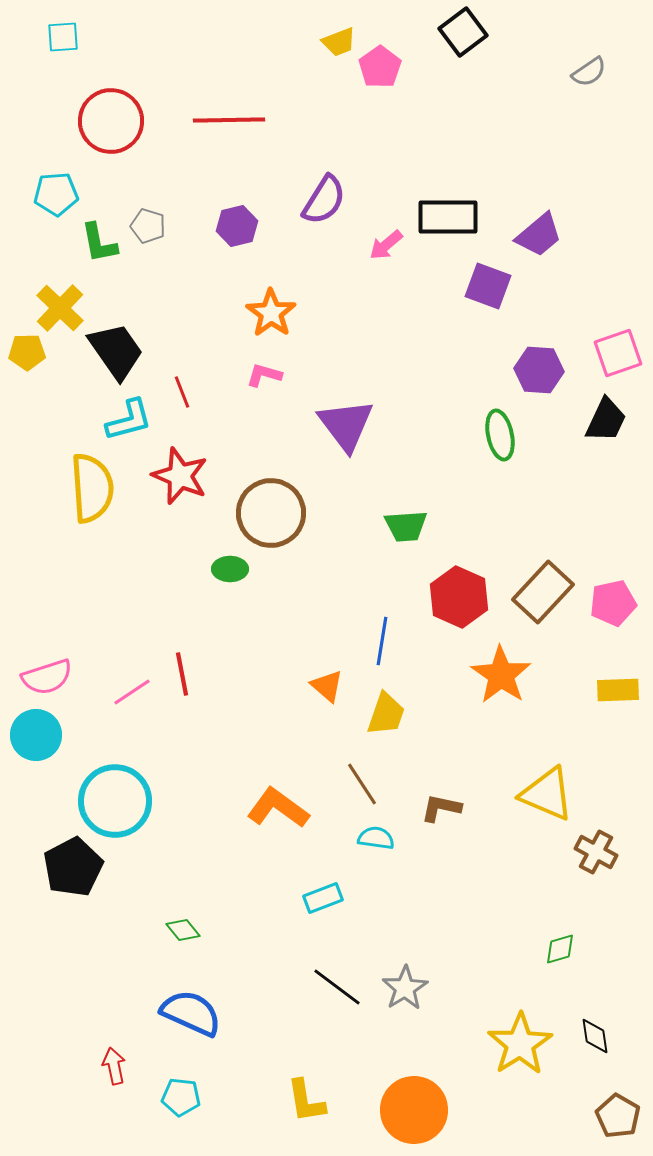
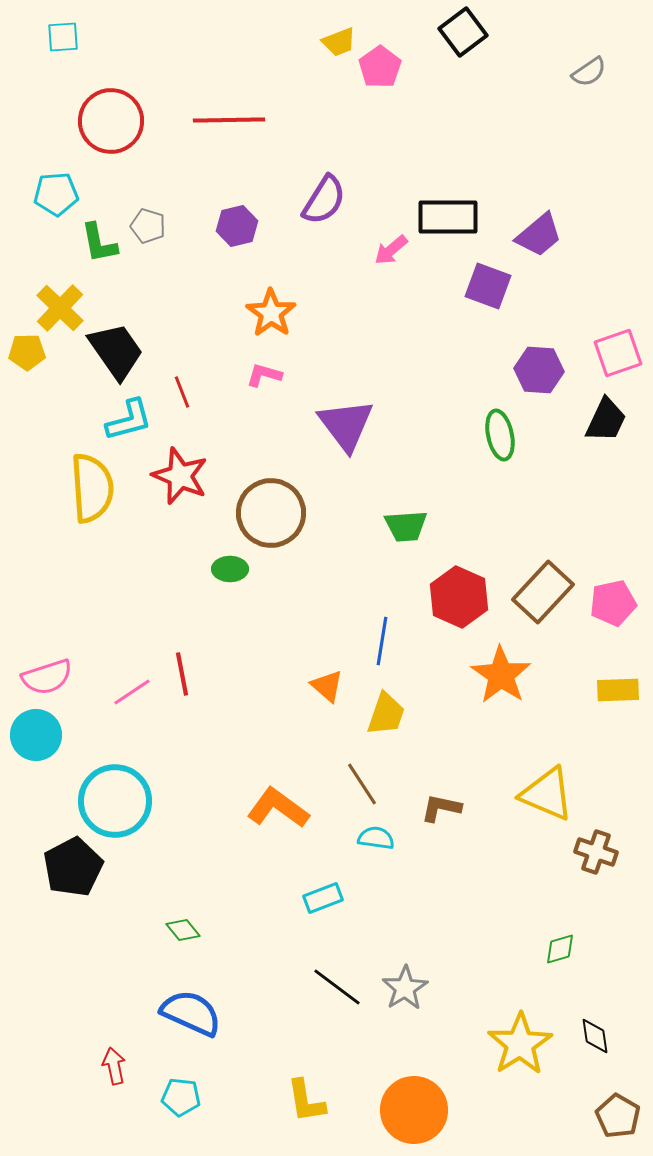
pink arrow at (386, 245): moved 5 px right, 5 px down
brown cross at (596, 852): rotated 9 degrees counterclockwise
